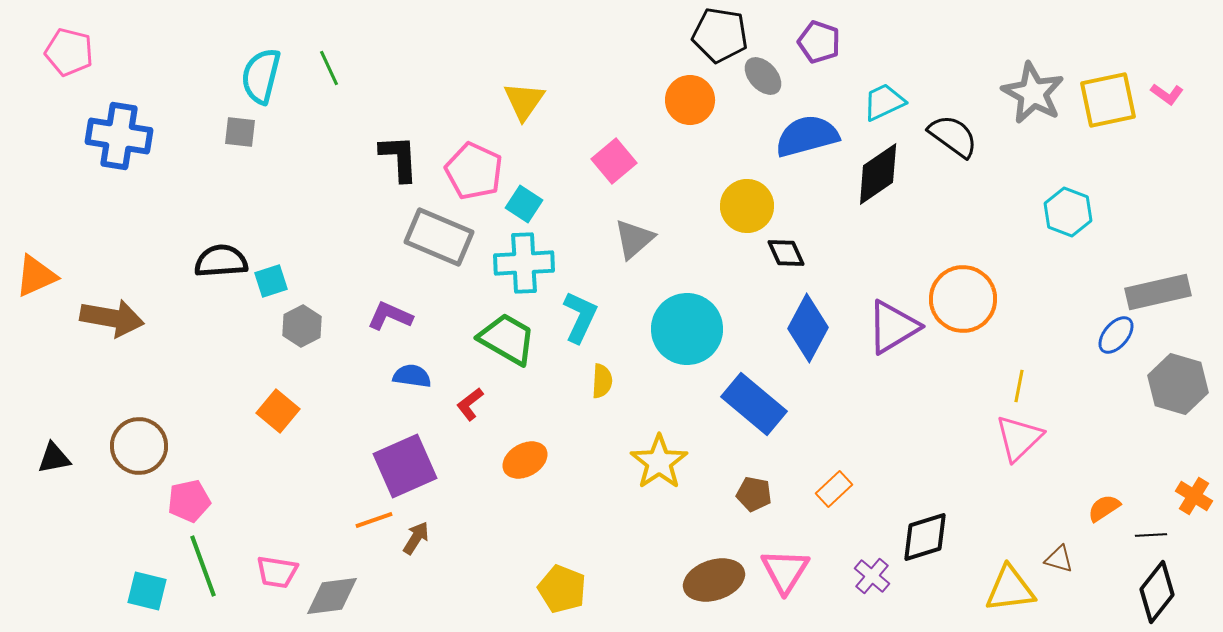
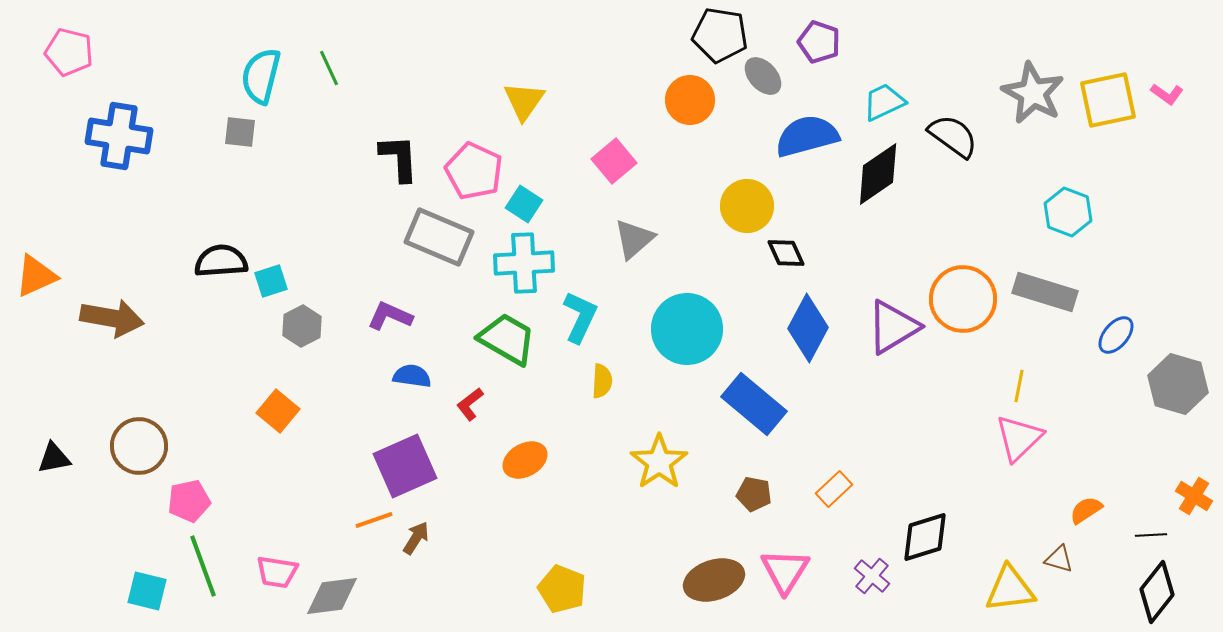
gray rectangle at (1158, 292): moved 113 px left; rotated 30 degrees clockwise
orange semicircle at (1104, 508): moved 18 px left, 2 px down
